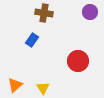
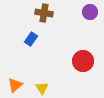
blue rectangle: moved 1 px left, 1 px up
red circle: moved 5 px right
yellow triangle: moved 1 px left
